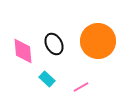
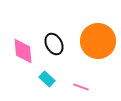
pink line: rotated 49 degrees clockwise
